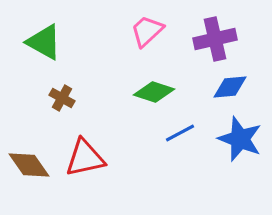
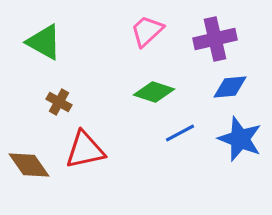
brown cross: moved 3 px left, 4 px down
red triangle: moved 8 px up
